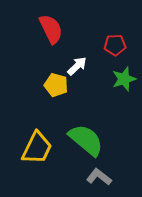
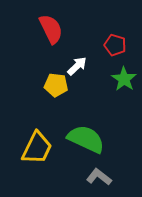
red pentagon: rotated 20 degrees clockwise
green star: rotated 20 degrees counterclockwise
yellow pentagon: rotated 10 degrees counterclockwise
green semicircle: moved 1 px up; rotated 15 degrees counterclockwise
